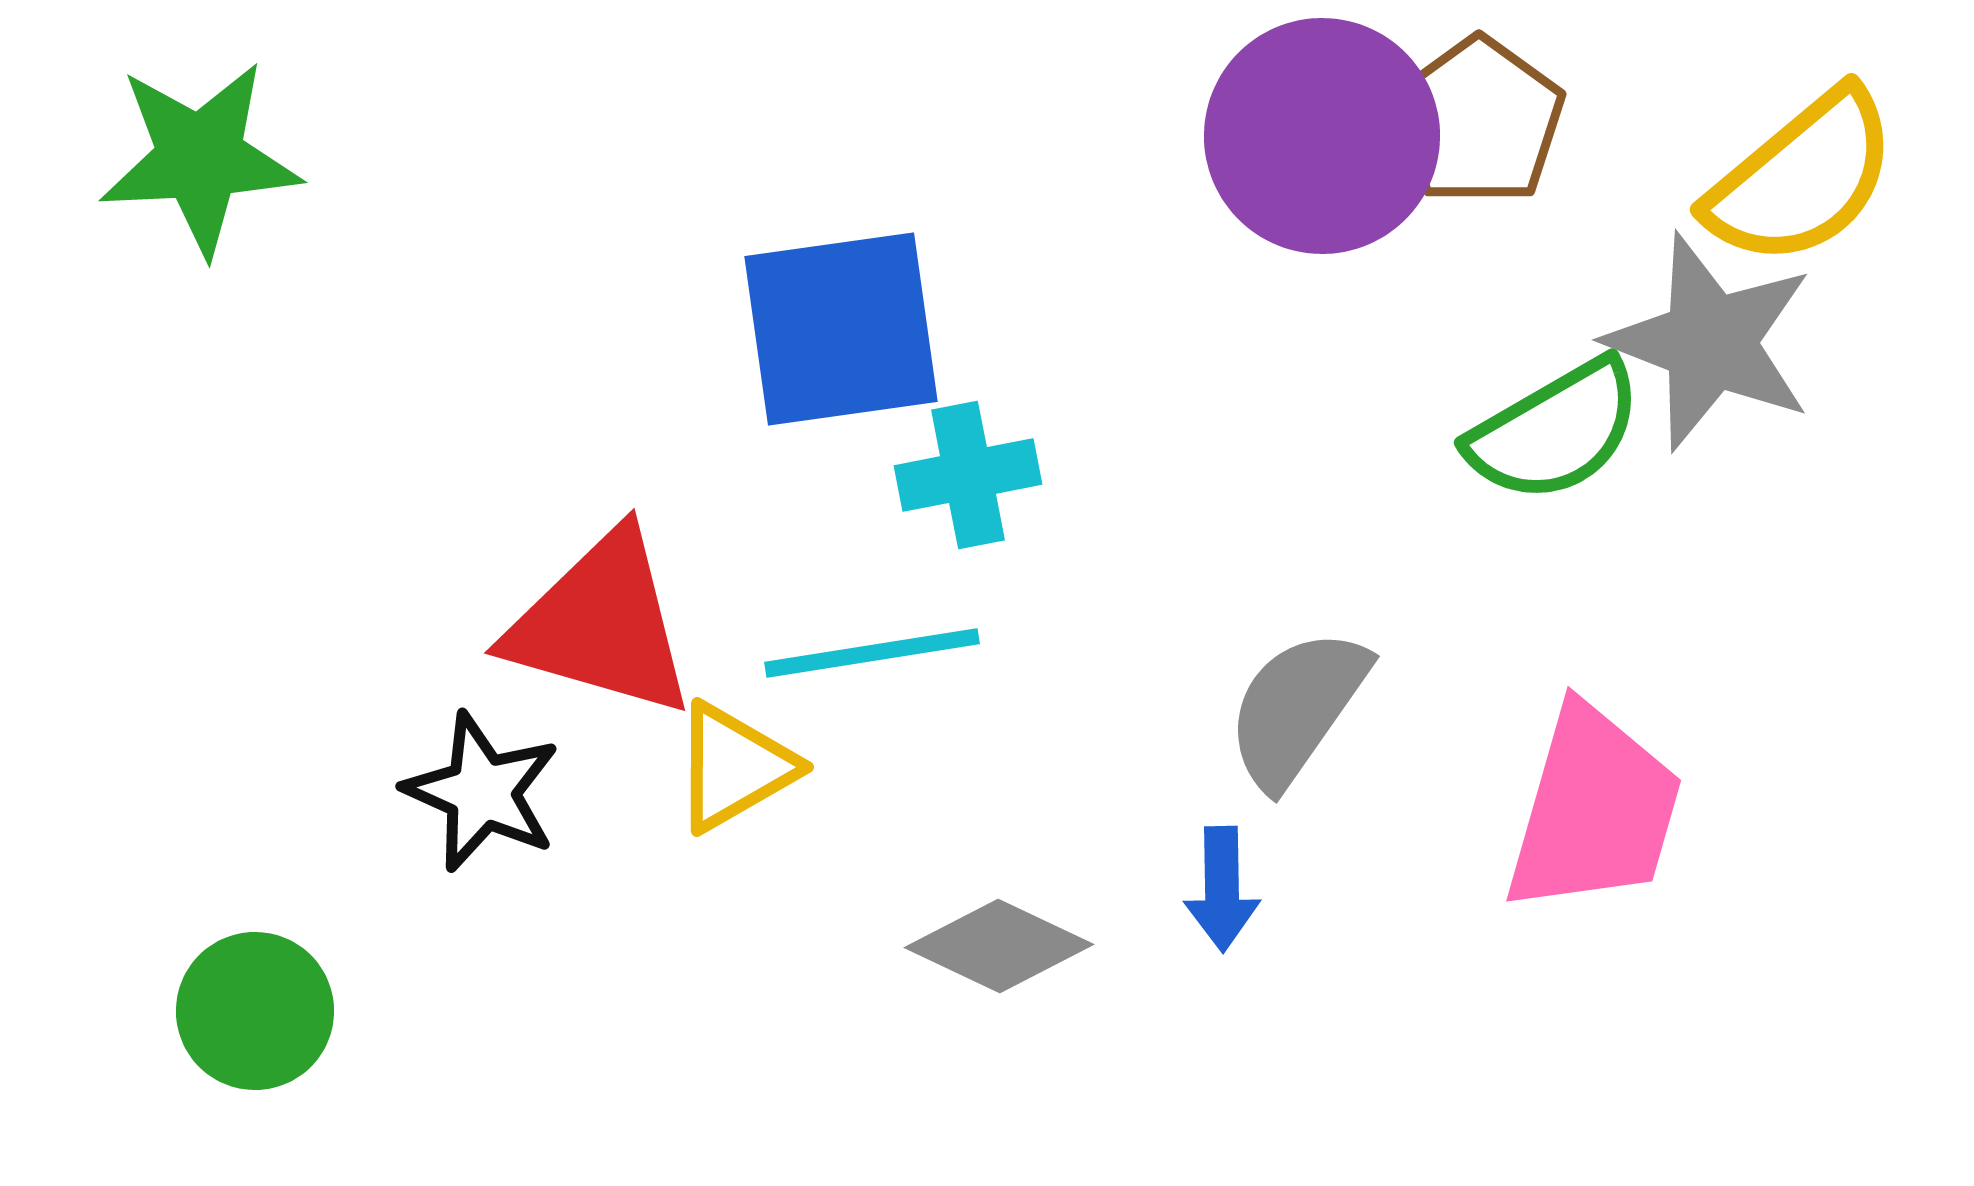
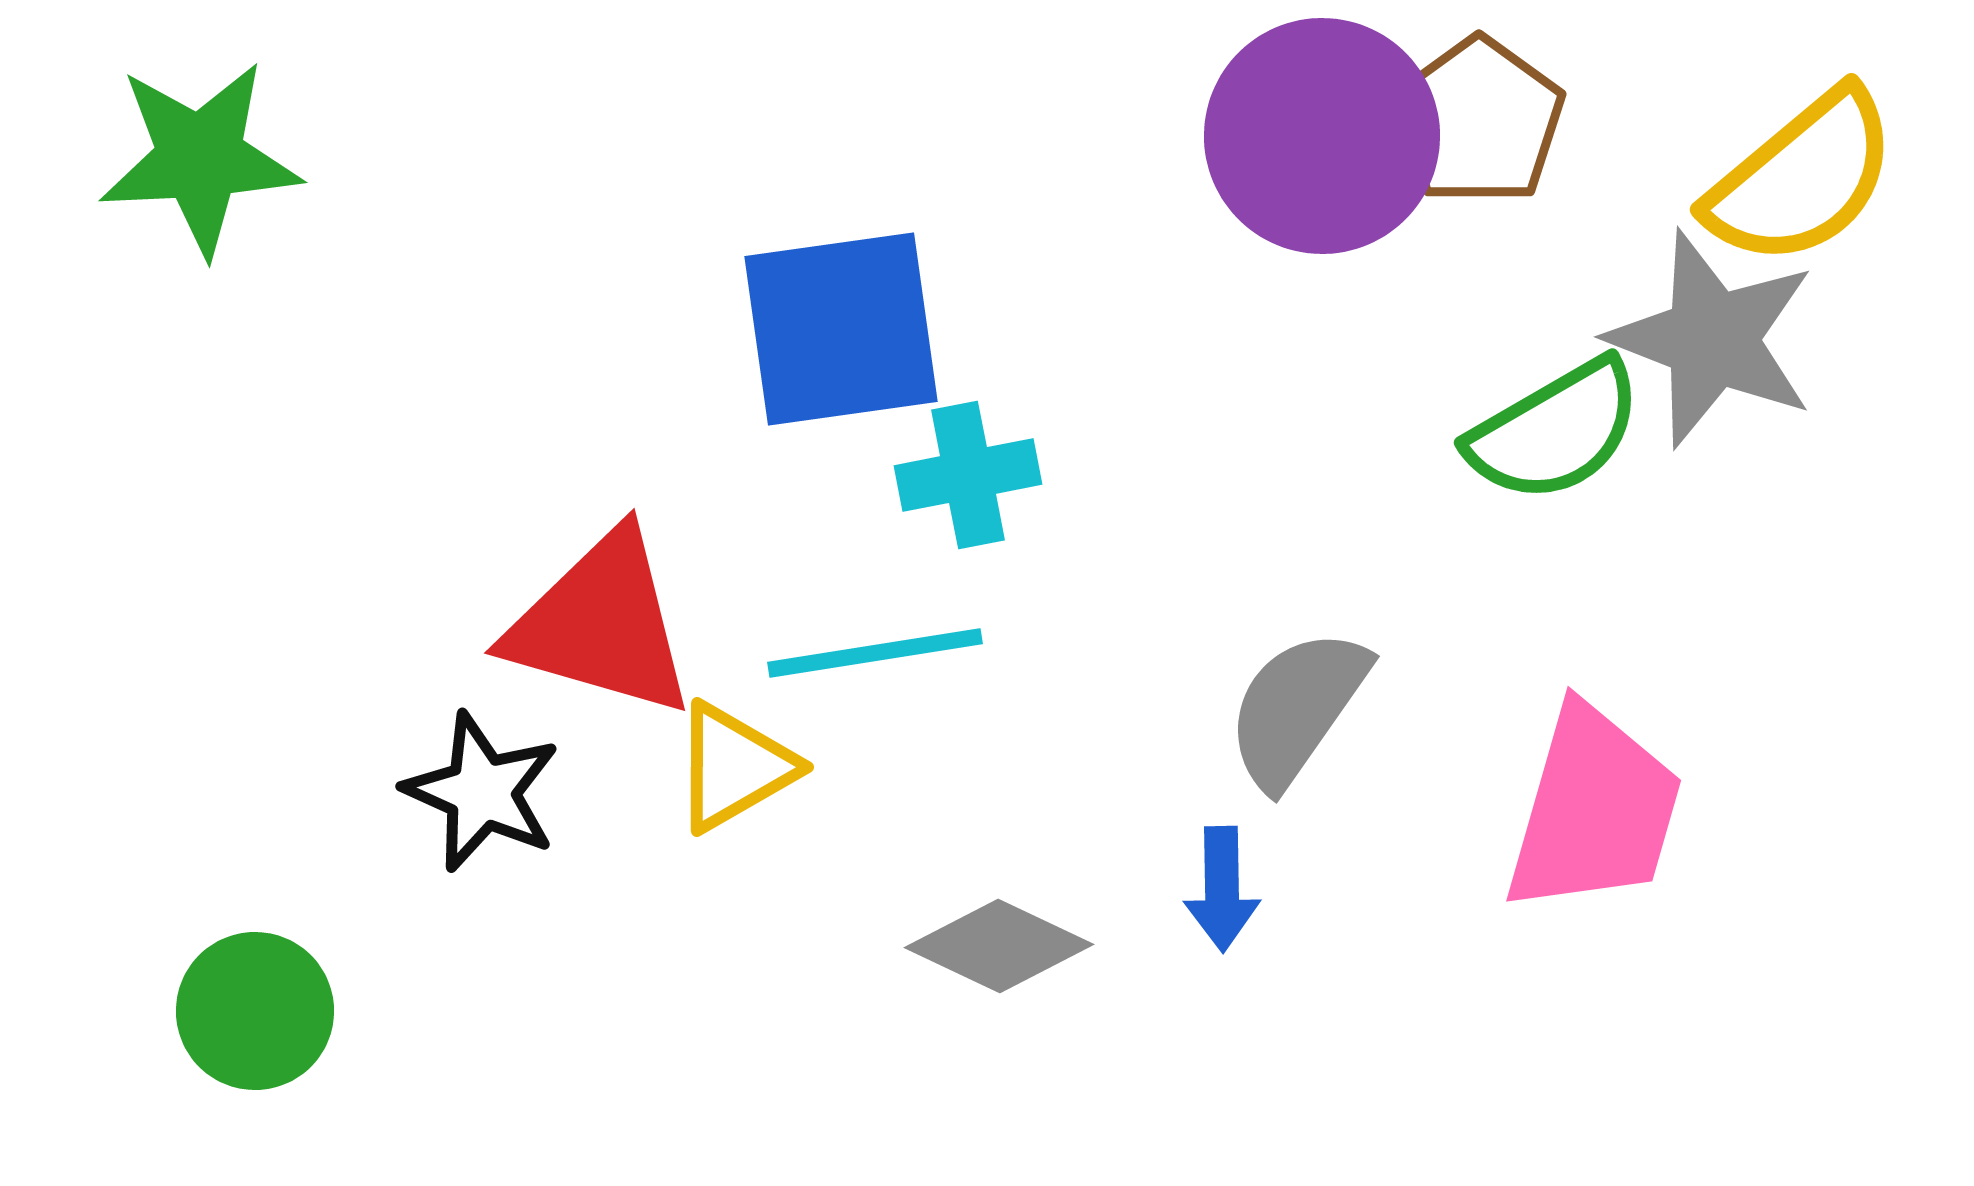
gray star: moved 2 px right, 3 px up
cyan line: moved 3 px right
